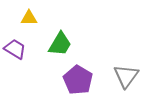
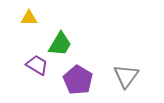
purple trapezoid: moved 22 px right, 16 px down
